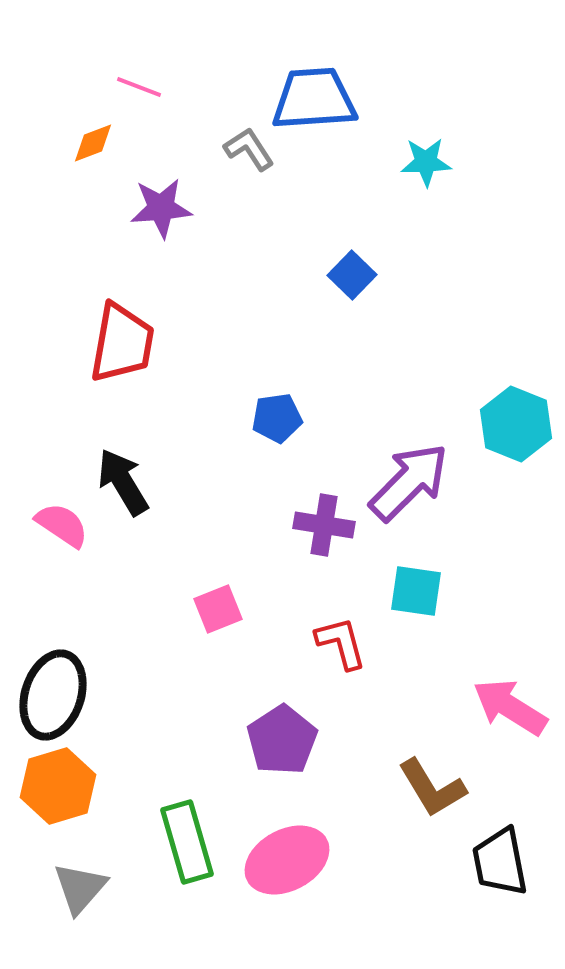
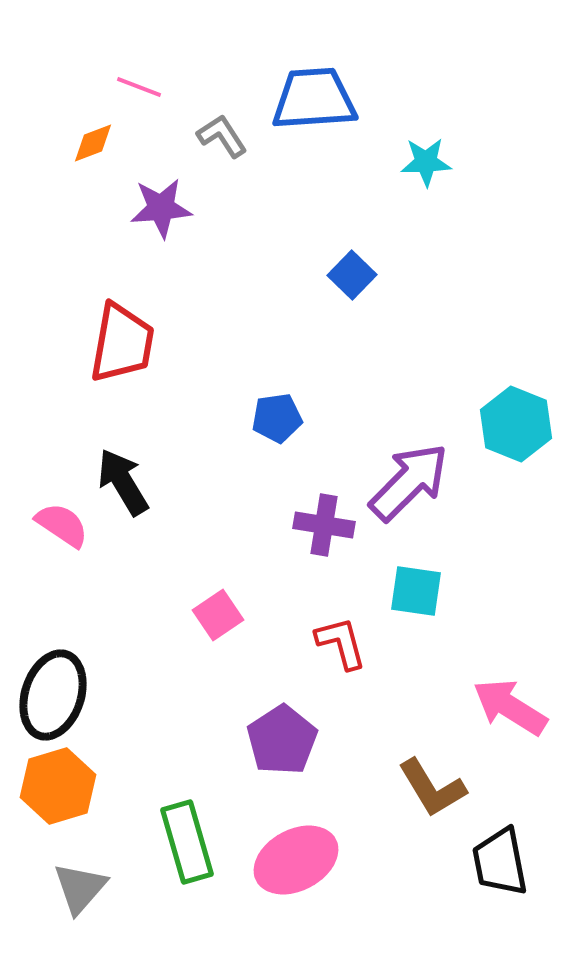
gray L-shape: moved 27 px left, 13 px up
pink square: moved 6 px down; rotated 12 degrees counterclockwise
pink ellipse: moved 9 px right
